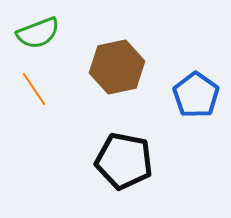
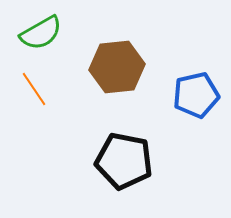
green semicircle: moved 3 px right; rotated 9 degrees counterclockwise
brown hexagon: rotated 6 degrees clockwise
blue pentagon: rotated 24 degrees clockwise
